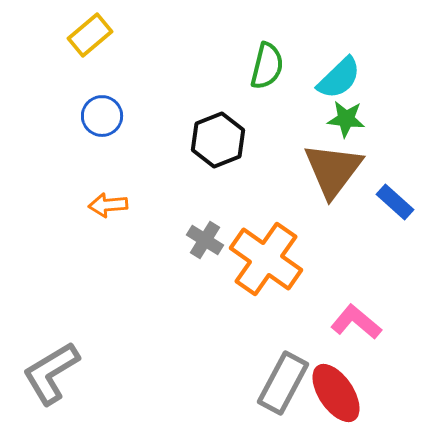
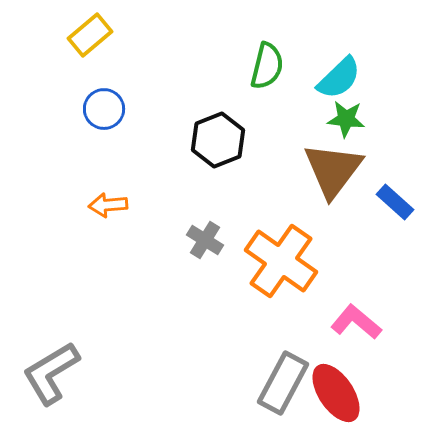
blue circle: moved 2 px right, 7 px up
orange cross: moved 15 px right, 2 px down
